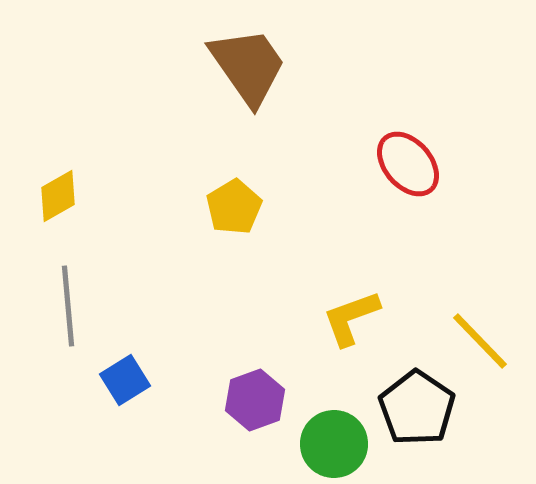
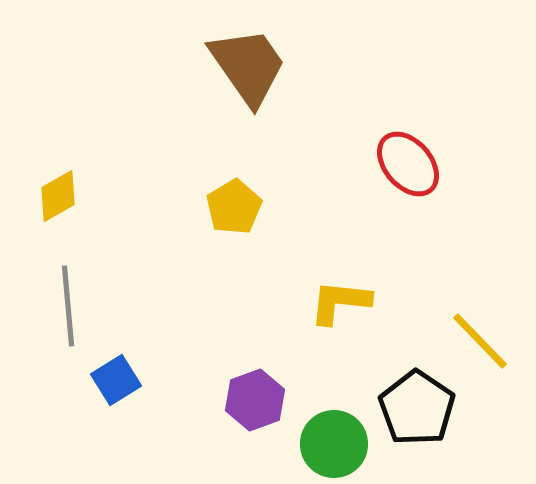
yellow L-shape: moved 11 px left, 16 px up; rotated 26 degrees clockwise
blue square: moved 9 px left
